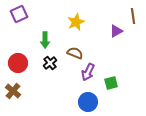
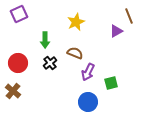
brown line: moved 4 px left; rotated 14 degrees counterclockwise
